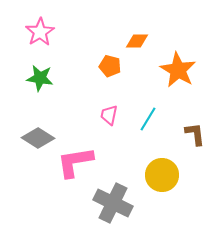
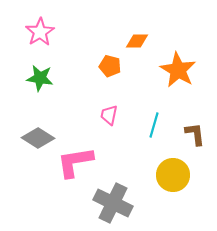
cyan line: moved 6 px right, 6 px down; rotated 15 degrees counterclockwise
yellow circle: moved 11 px right
